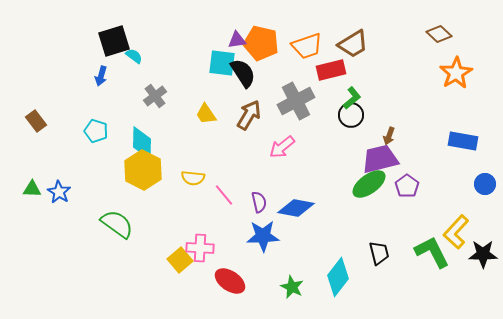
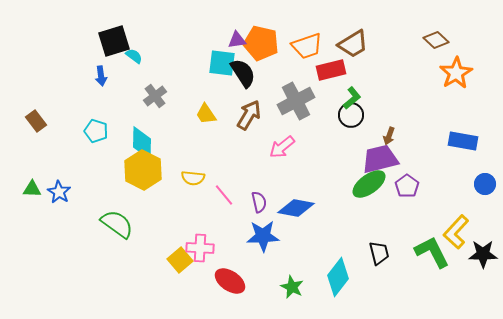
brown diamond at (439, 34): moved 3 px left, 6 px down
blue arrow at (101, 76): rotated 24 degrees counterclockwise
